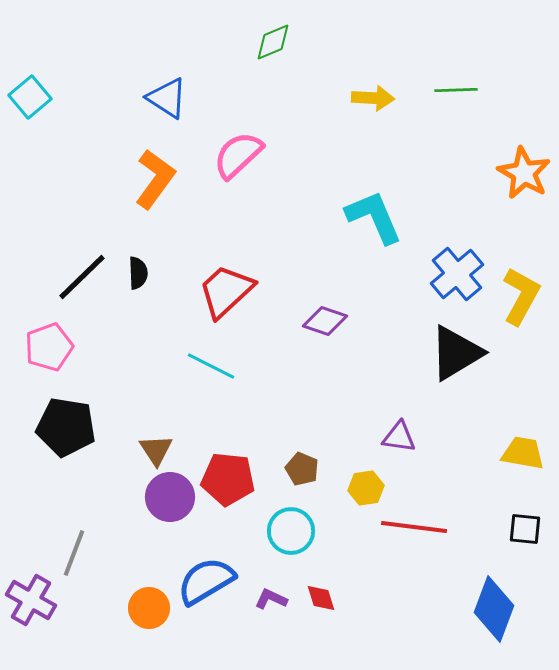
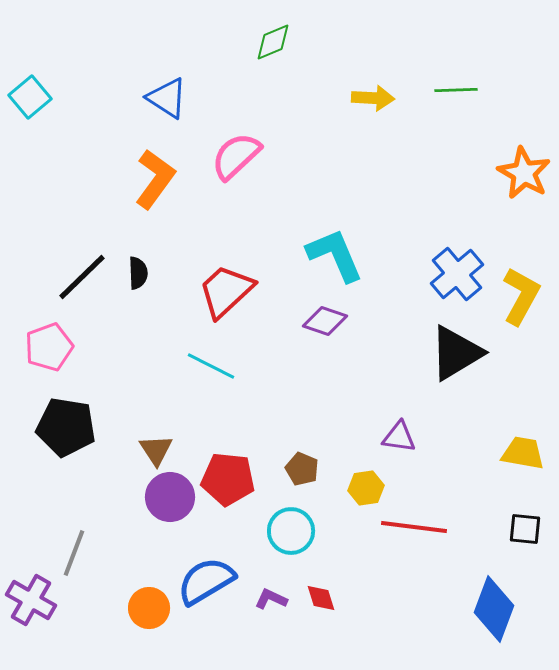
pink semicircle: moved 2 px left, 1 px down
cyan L-shape: moved 39 px left, 38 px down
